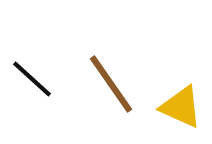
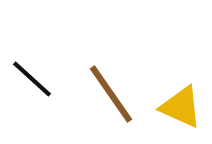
brown line: moved 10 px down
